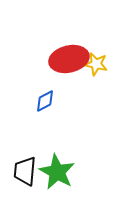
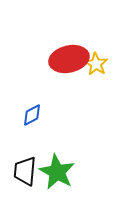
yellow star: rotated 20 degrees clockwise
blue diamond: moved 13 px left, 14 px down
